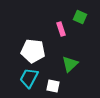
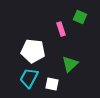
white square: moved 1 px left, 2 px up
